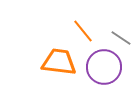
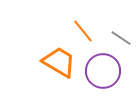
orange trapezoid: rotated 24 degrees clockwise
purple circle: moved 1 px left, 4 px down
